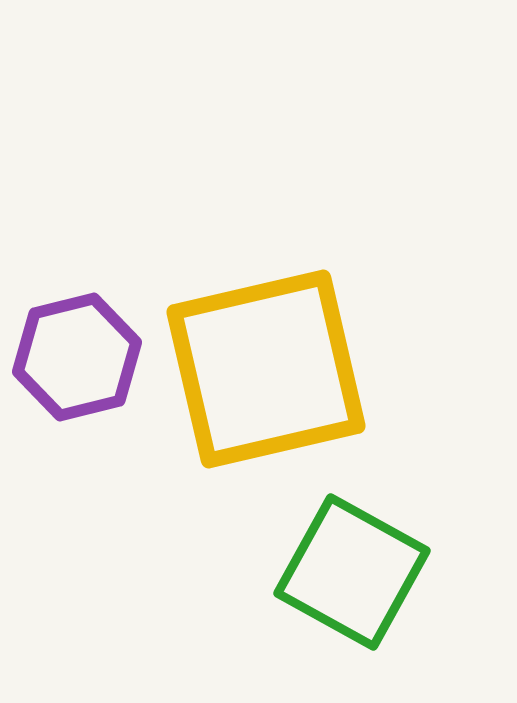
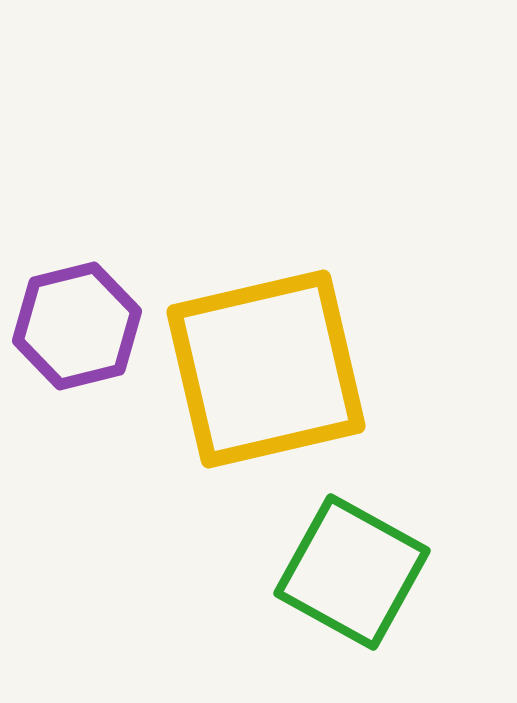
purple hexagon: moved 31 px up
